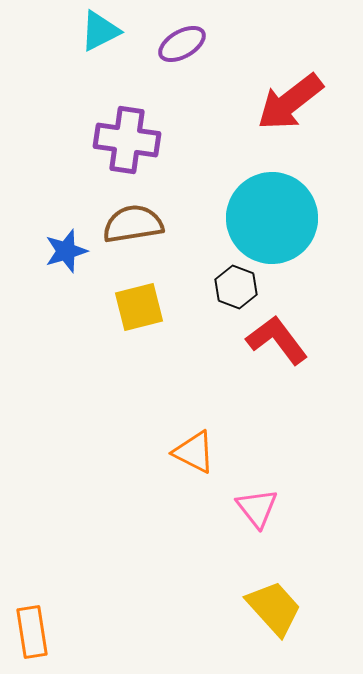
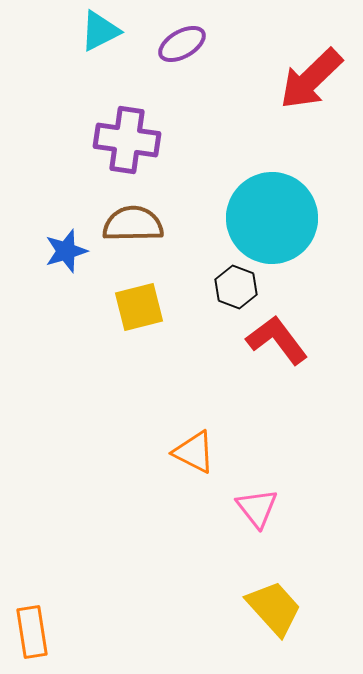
red arrow: moved 21 px right, 23 px up; rotated 6 degrees counterclockwise
brown semicircle: rotated 8 degrees clockwise
